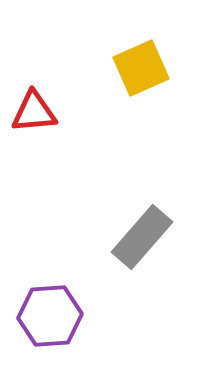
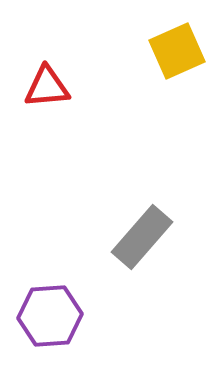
yellow square: moved 36 px right, 17 px up
red triangle: moved 13 px right, 25 px up
